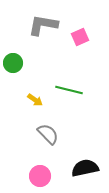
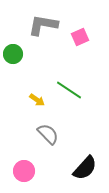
green circle: moved 9 px up
green line: rotated 20 degrees clockwise
yellow arrow: moved 2 px right
black semicircle: rotated 144 degrees clockwise
pink circle: moved 16 px left, 5 px up
